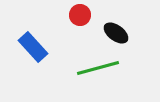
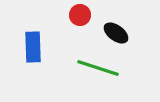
blue rectangle: rotated 40 degrees clockwise
green line: rotated 33 degrees clockwise
